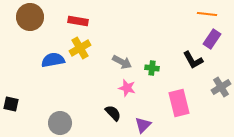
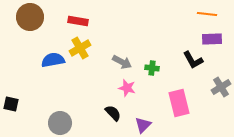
purple rectangle: rotated 54 degrees clockwise
